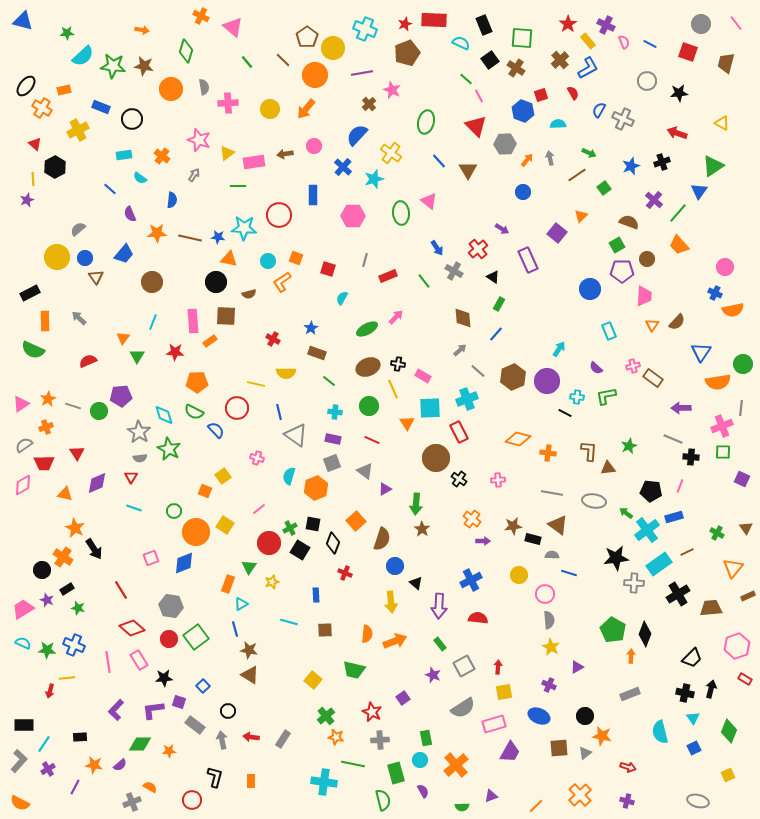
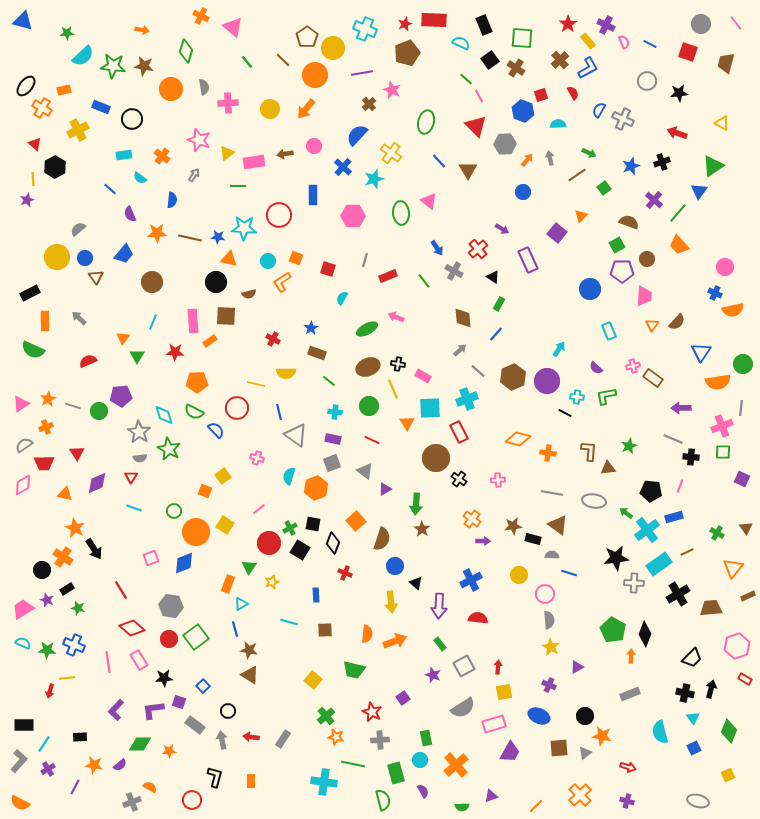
pink arrow at (396, 317): rotated 112 degrees counterclockwise
